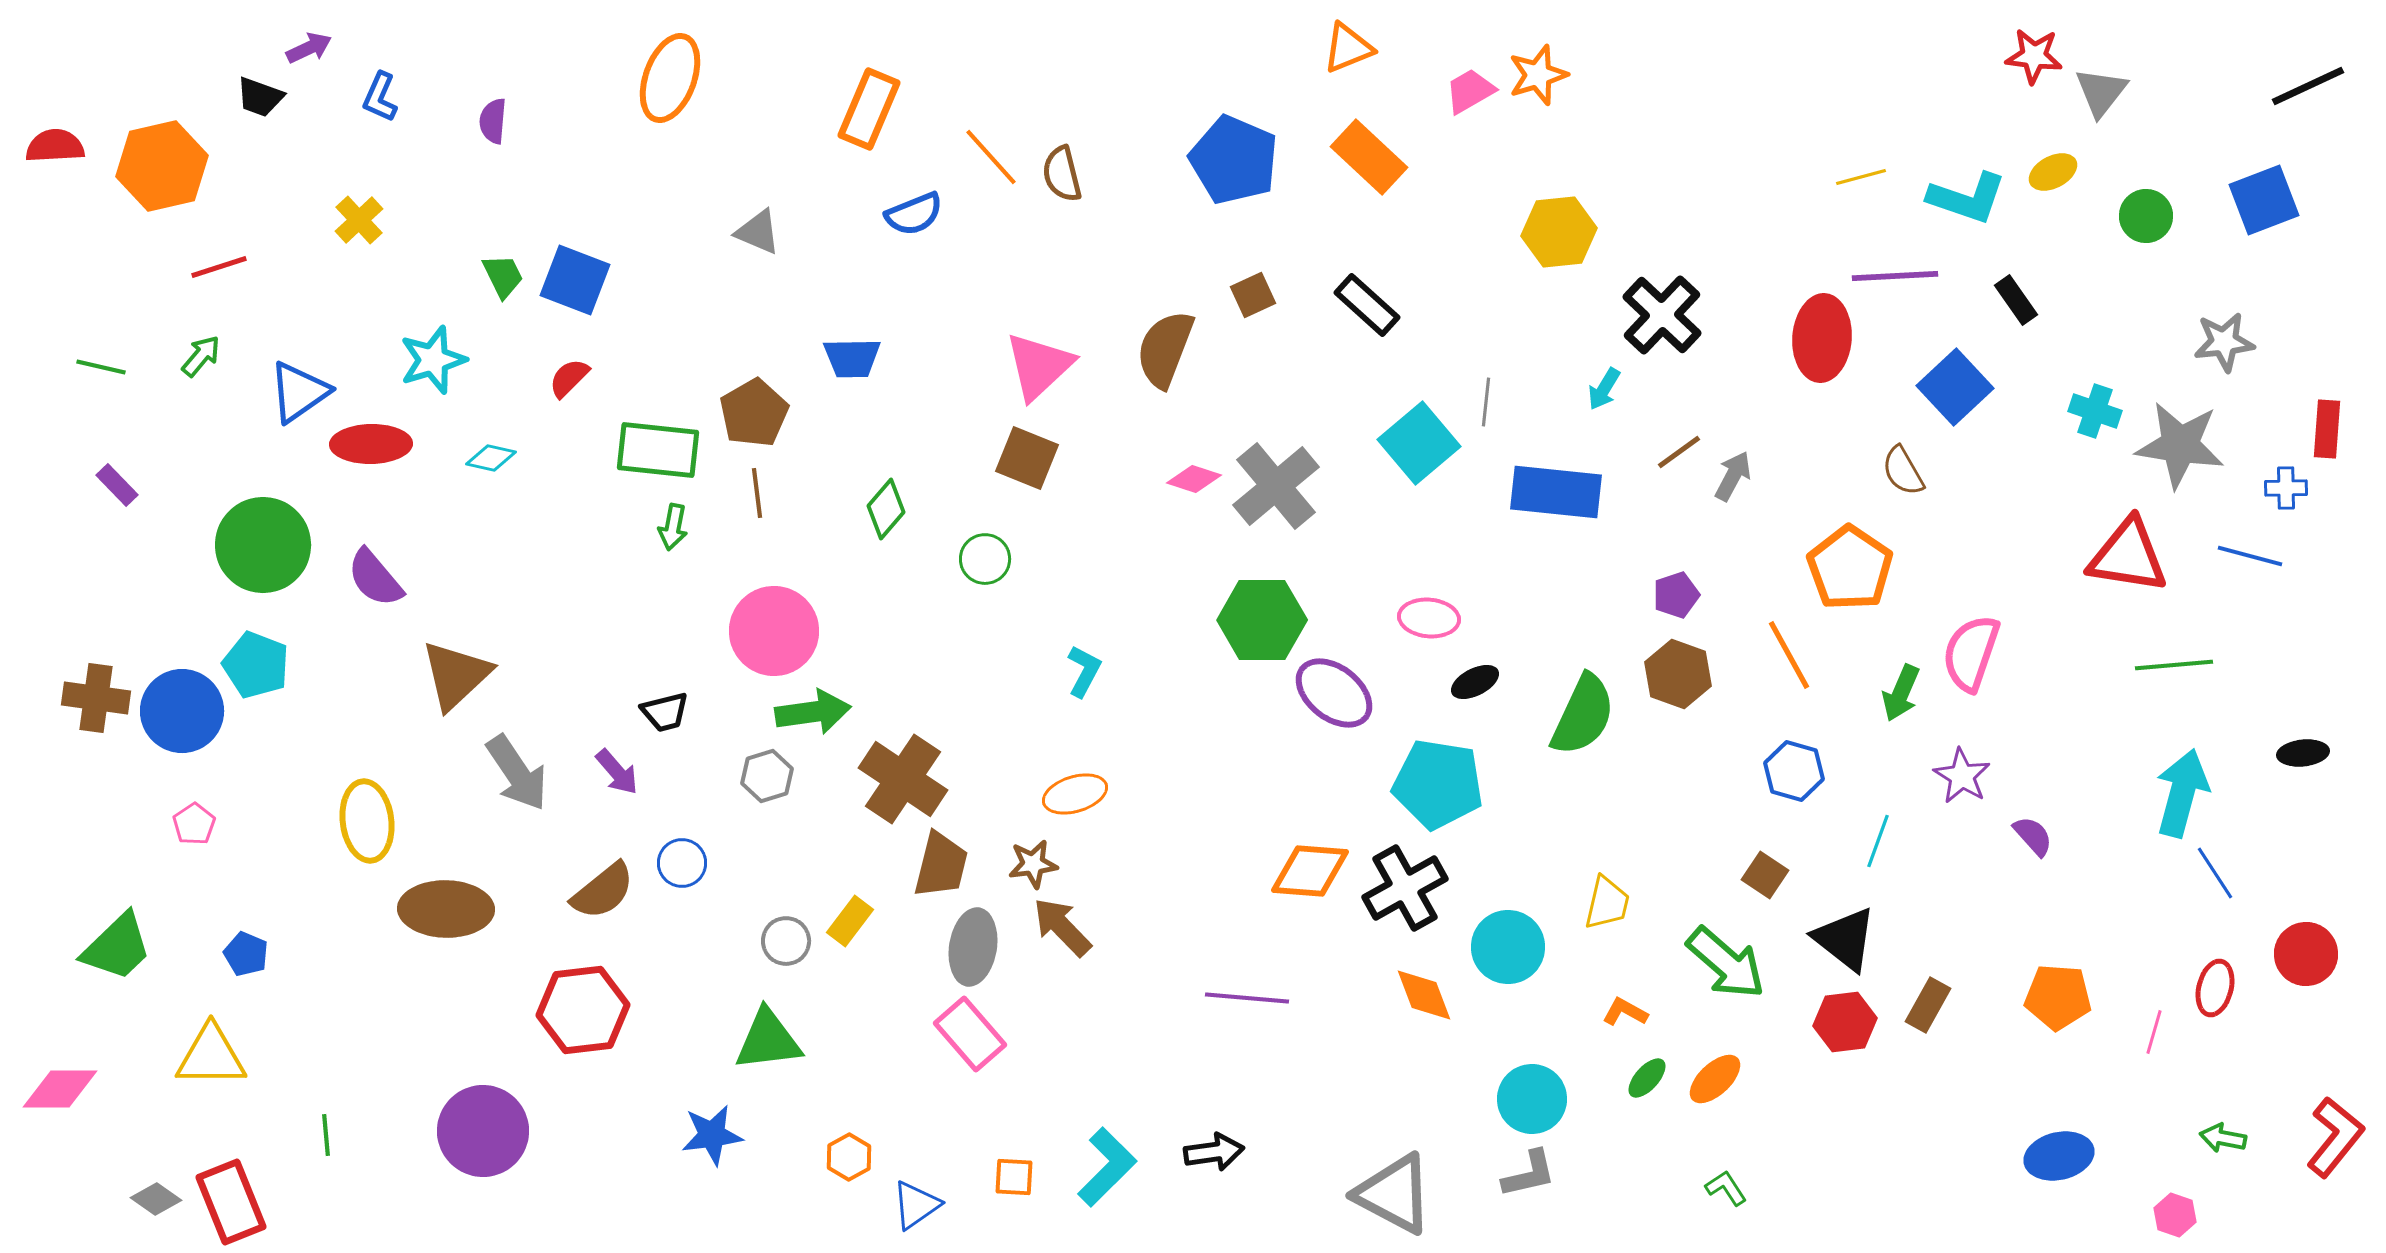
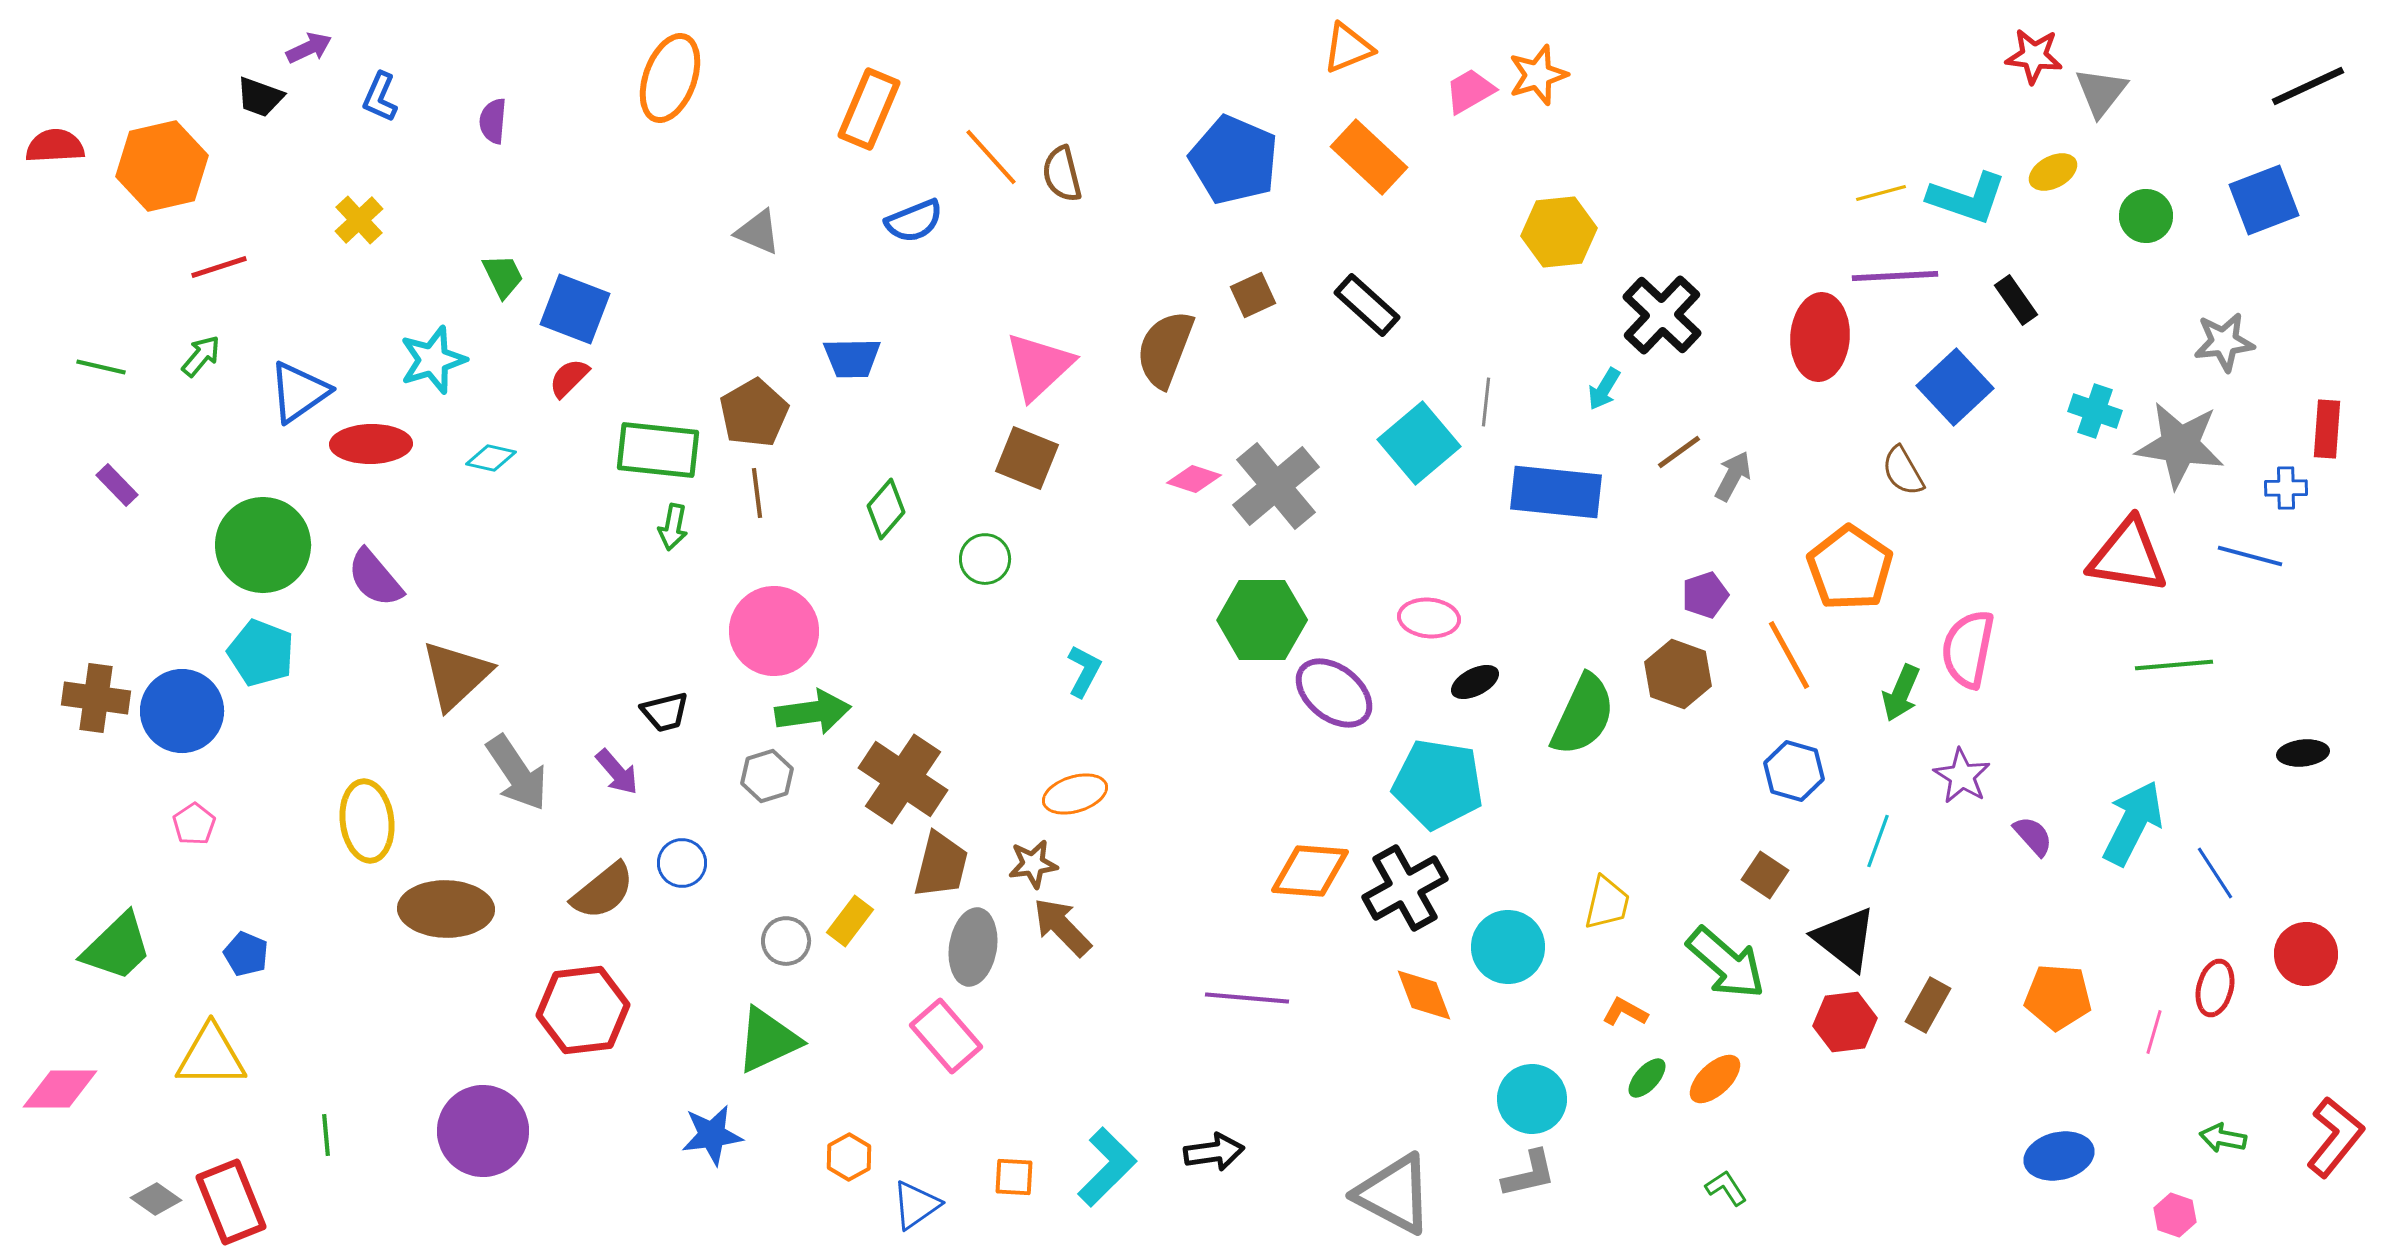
yellow line at (1861, 177): moved 20 px right, 16 px down
blue semicircle at (914, 214): moved 7 px down
blue square at (575, 280): moved 29 px down
red ellipse at (1822, 338): moved 2 px left, 1 px up
purple pentagon at (1676, 595): moved 29 px right
pink semicircle at (1971, 653): moved 3 px left, 4 px up; rotated 8 degrees counterclockwise
cyan pentagon at (256, 665): moved 5 px right, 12 px up
cyan arrow at (2182, 793): moved 49 px left, 30 px down; rotated 12 degrees clockwise
pink rectangle at (970, 1034): moved 24 px left, 2 px down
green triangle at (768, 1040): rotated 18 degrees counterclockwise
